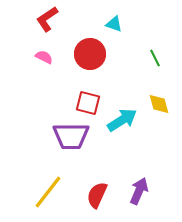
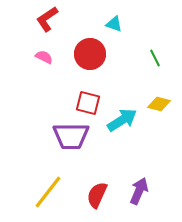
yellow diamond: rotated 60 degrees counterclockwise
